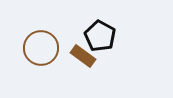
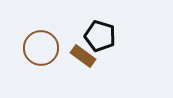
black pentagon: rotated 12 degrees counterclockwise
